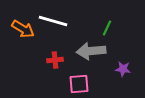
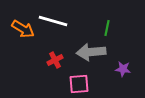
green line: rotated 14 degrees counterclockwise
gray arrow: moved 1 px down
red cross: rotated 21 degrees counterclockwise
